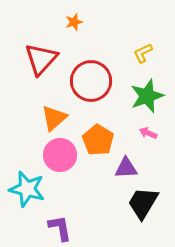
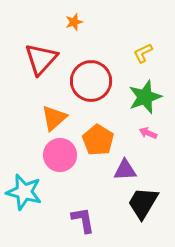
green star: moved 2 px left, 1 px down
purple triangle: moved 1 px left, 2 px down
cyan star: moved 3 px left, 3 px down
purple L-shape: moved 23 px right, 8 px up
